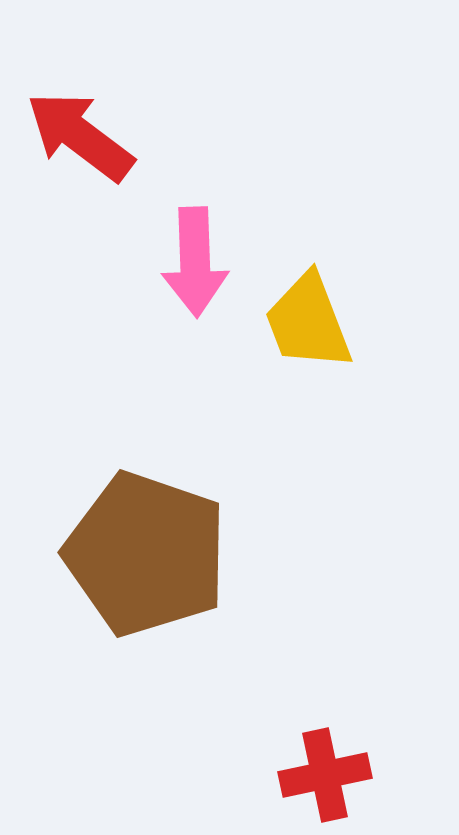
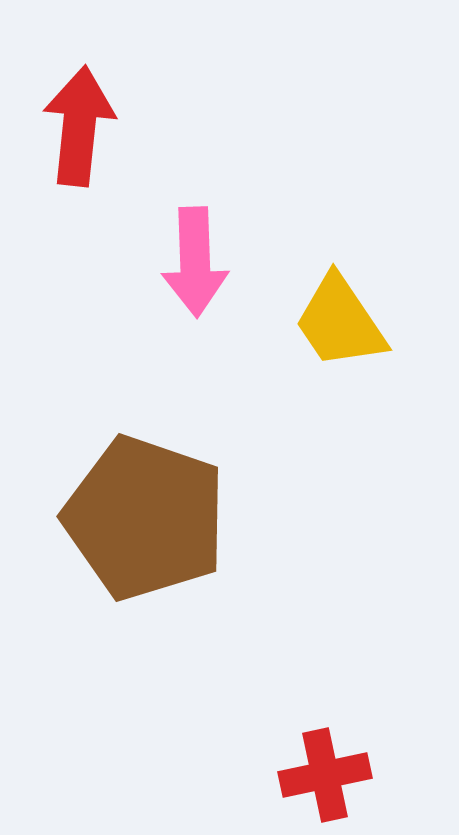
red arrow: moved 1 px left, 10 px up; rotated 59 degrees clockwise
yellow trapezoid: moved 32 px right; rotated 13 degrees counterclockwise
brown pentagon: moved 1 px left, 36 px up
